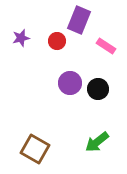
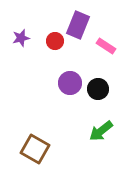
purple rectangle: moved 1 px left, 5 px down
red circle: moved 2 px left
green arrow: moved 4 px right, 11 px up
